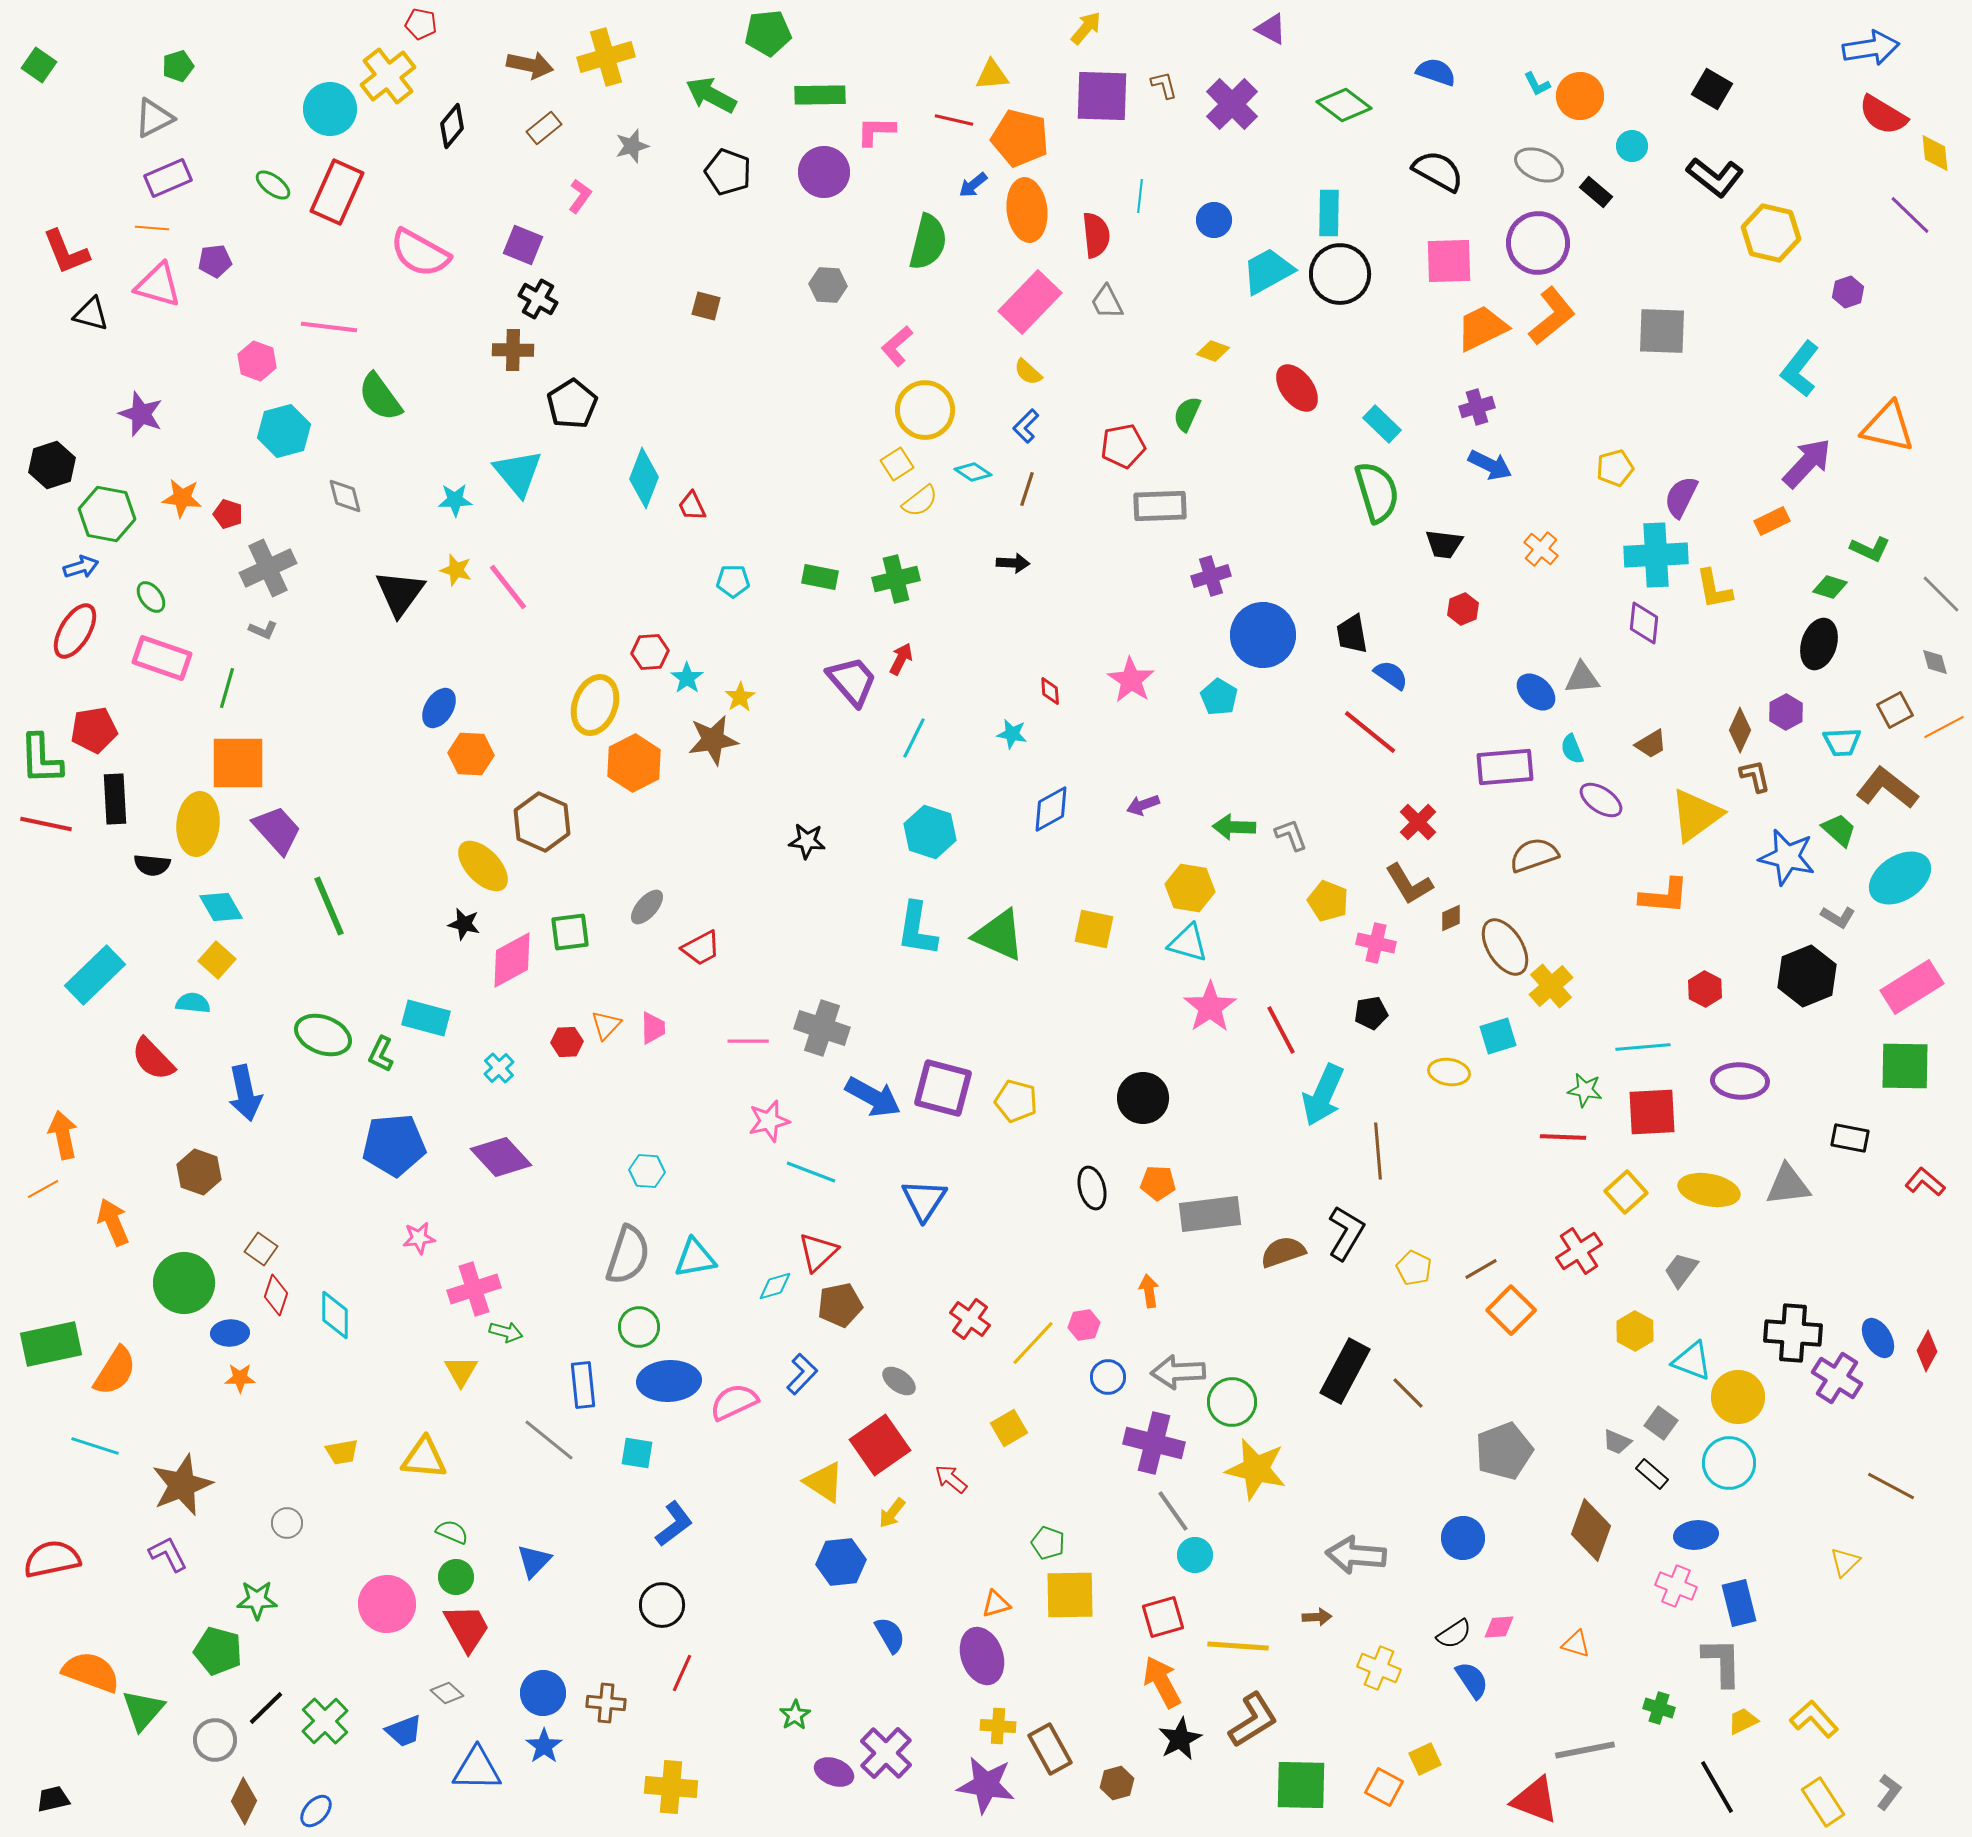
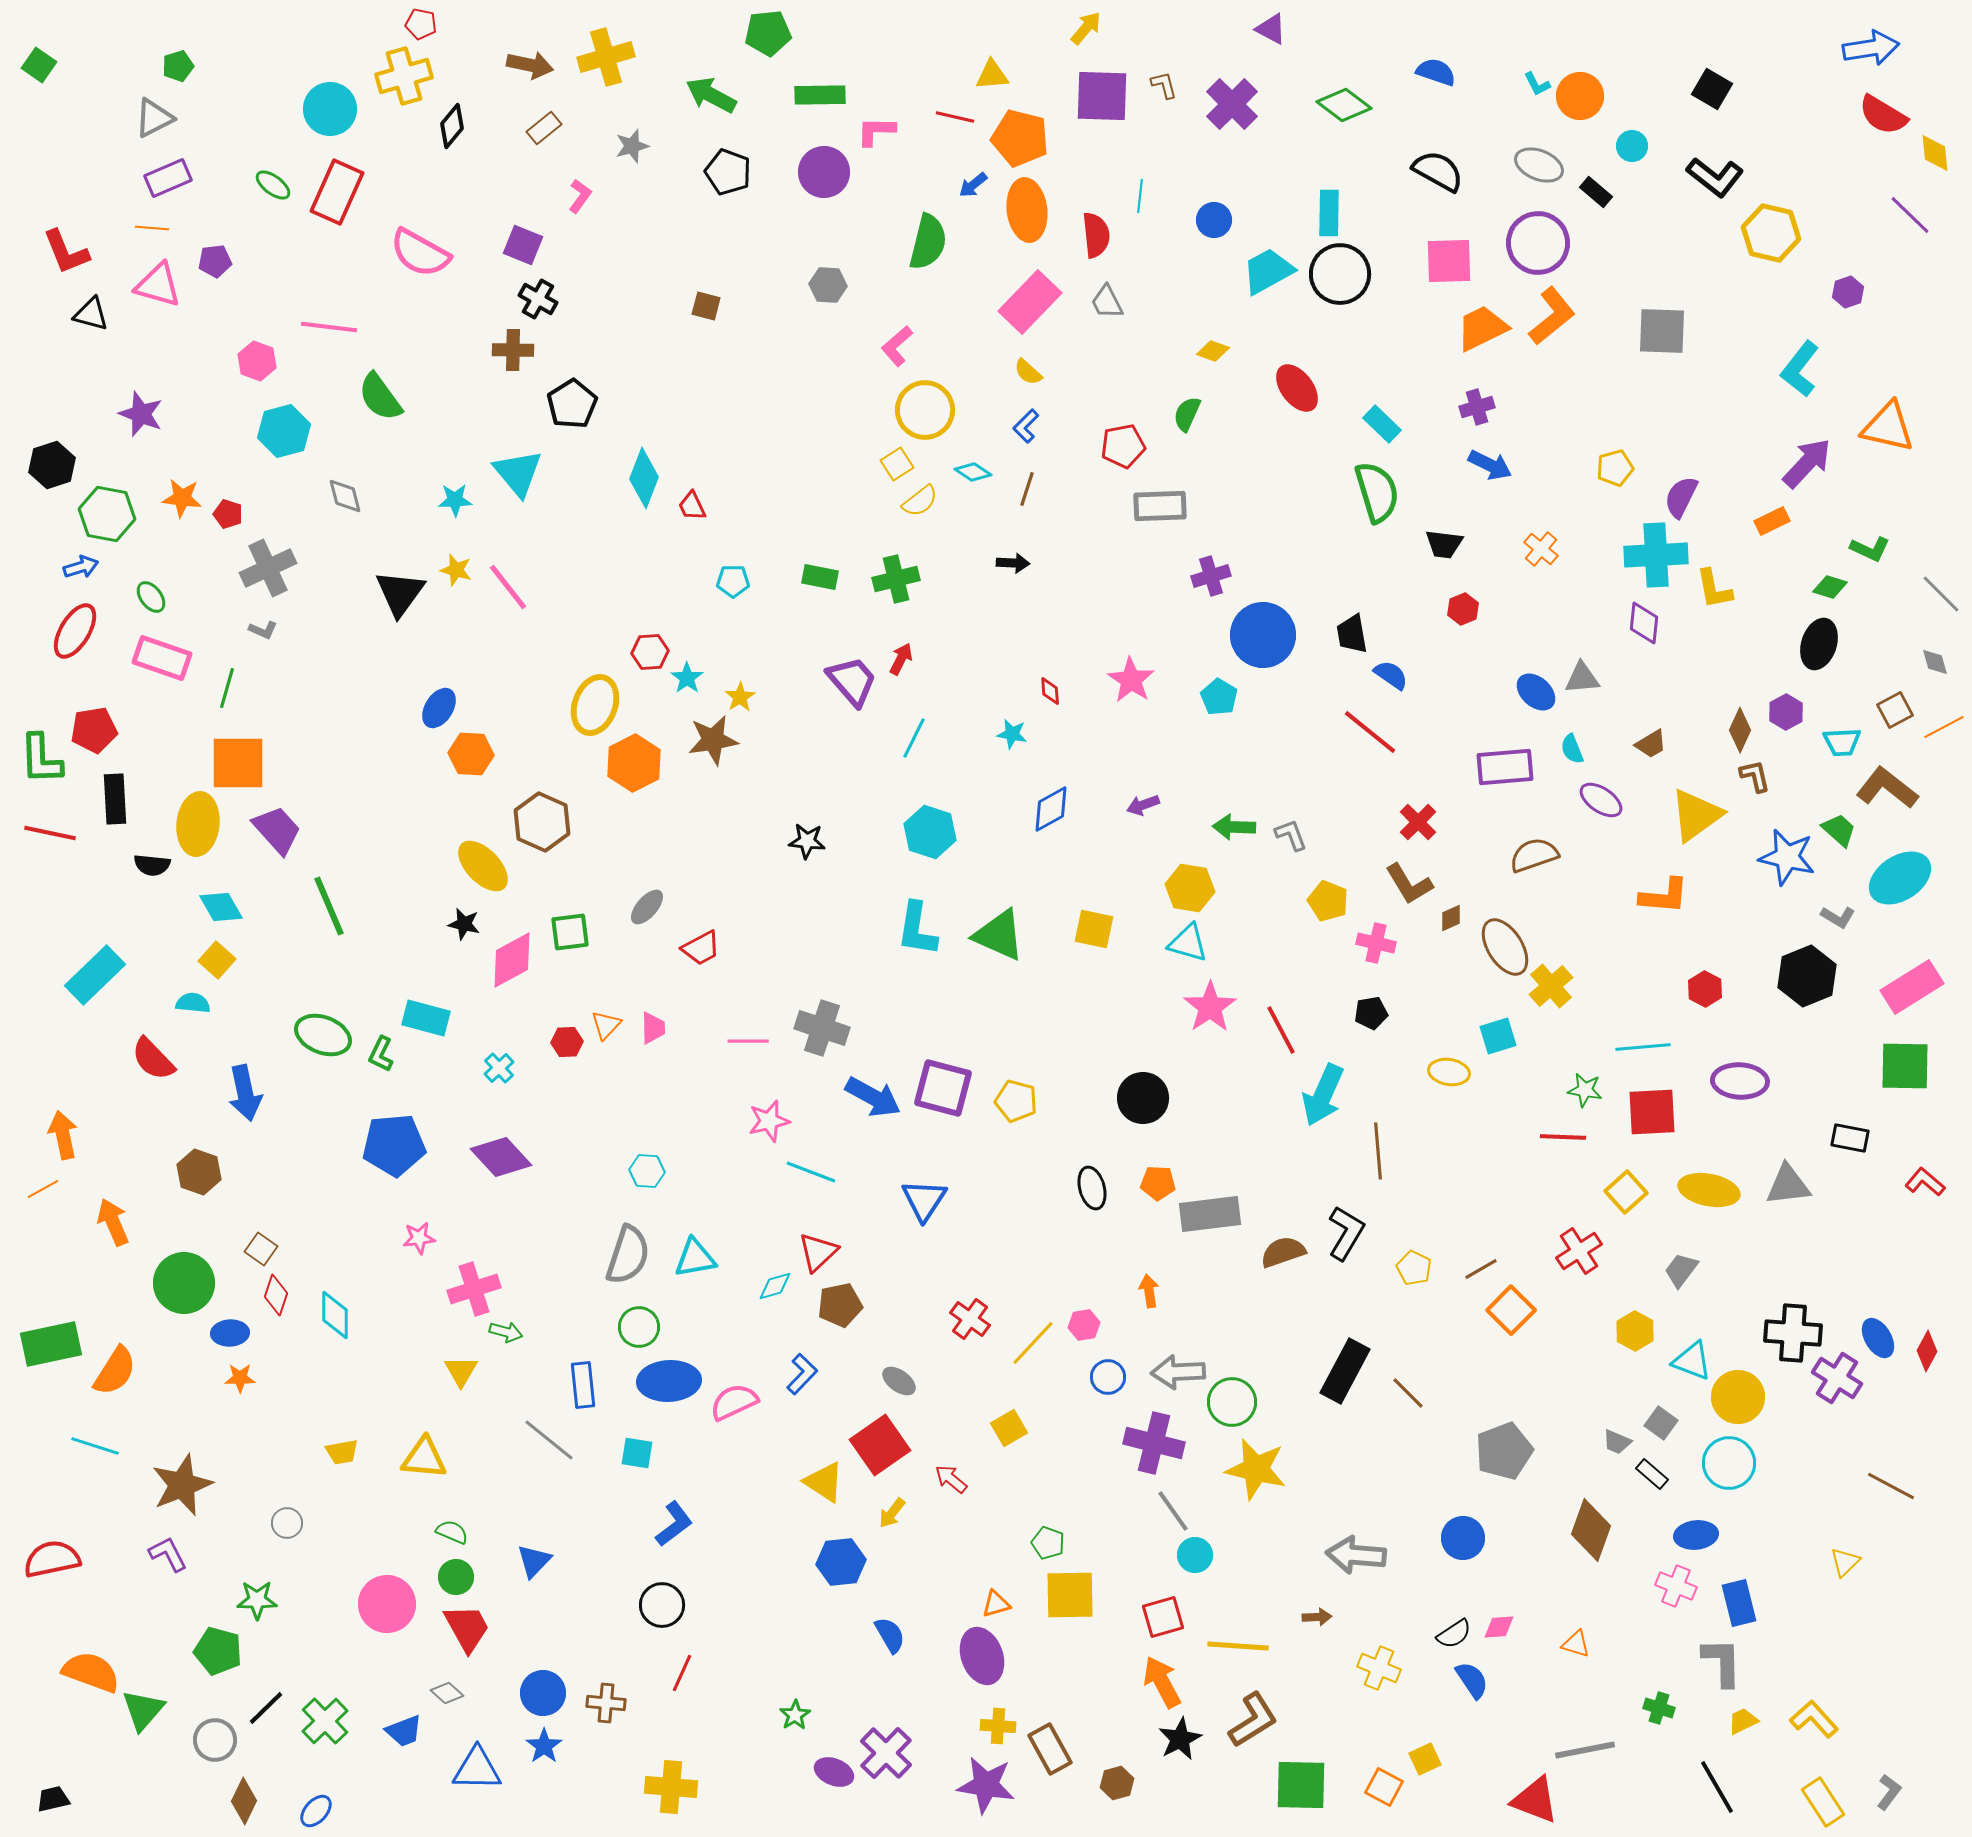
yellow cross at (388, 76): moved 16 px right; rotated 22 degrees clockwise
red line at (954, 120): moved 1 px right, 3 px up
red line at (46, 824): moved 4 px right, 9 px down
